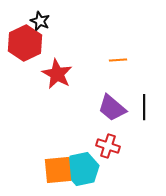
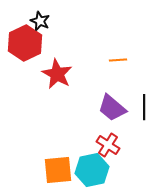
red cross: moved 1 px up; rotated 15 degrees clockwise
cyan hexagon: moved 10 px right, 1 px down
